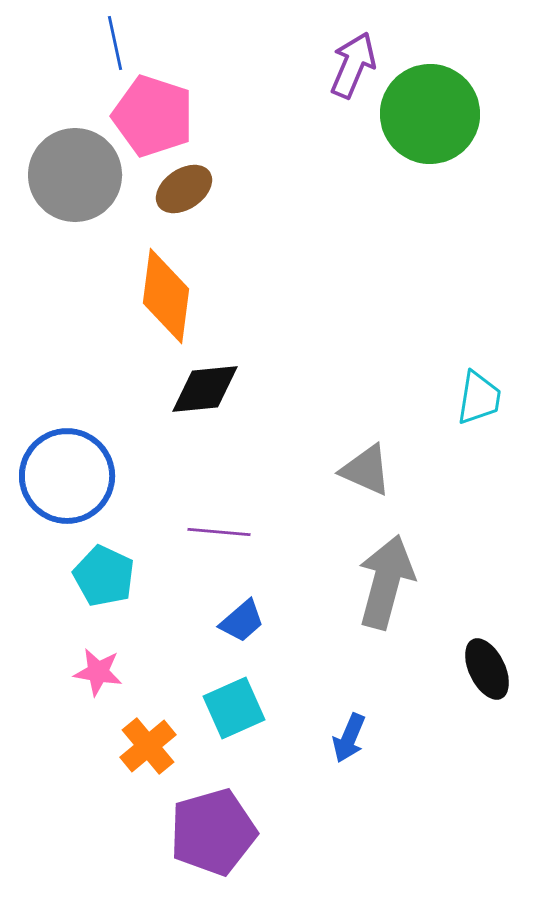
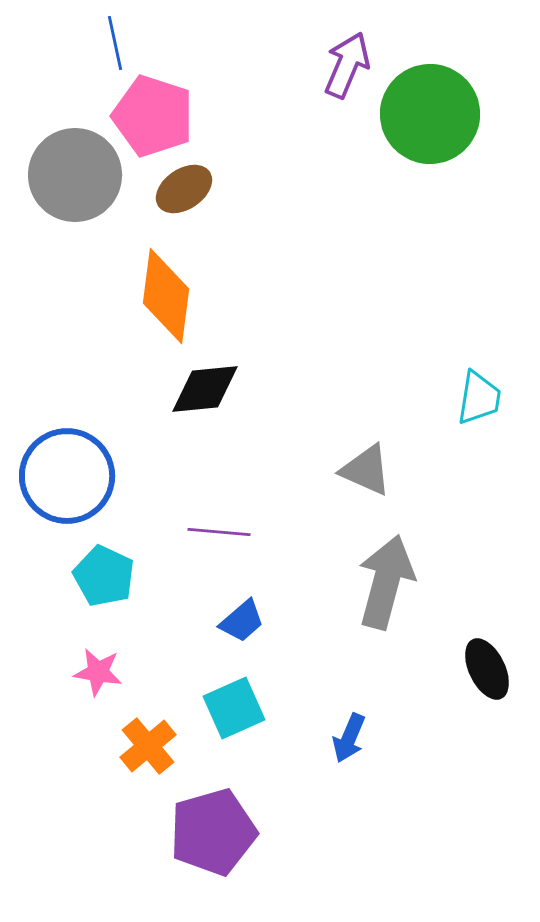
purple arrow: moved 6 px left
